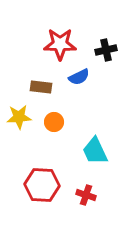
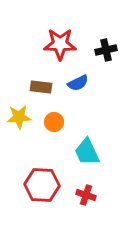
blue semicircle: moved 1 px left, 6 px down
cyan trapezoid: moved 8 px left, 1 px down
